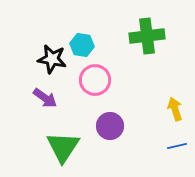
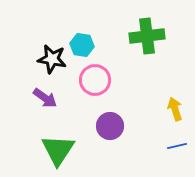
green triangle: moved 5 px left, 3 px down
